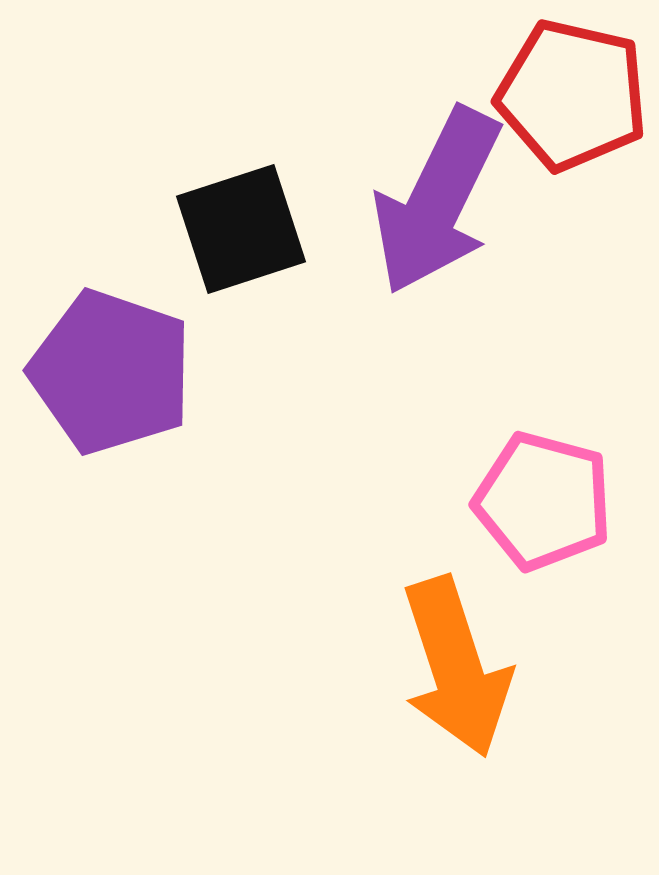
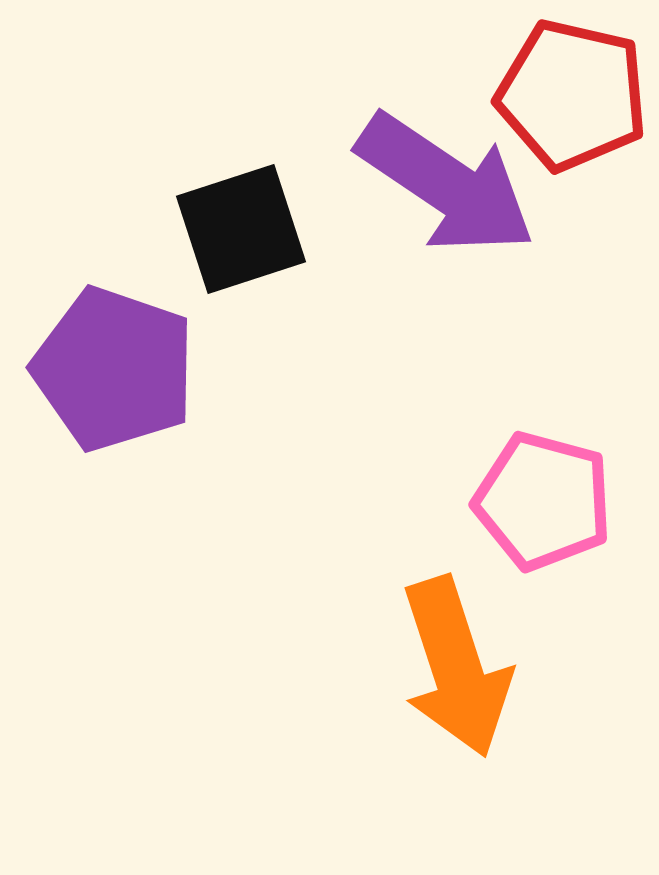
purple arrow: moved 9 px right, 17 px up; rotated 82 degrees counterclockwise
purple pentagon: moved 3 px right, 3 px up
